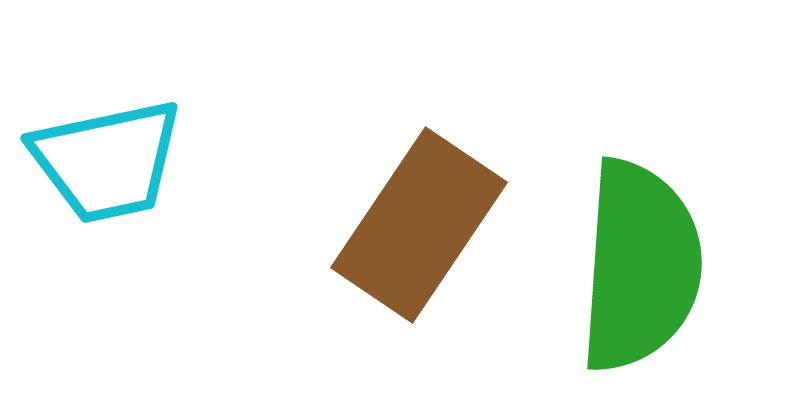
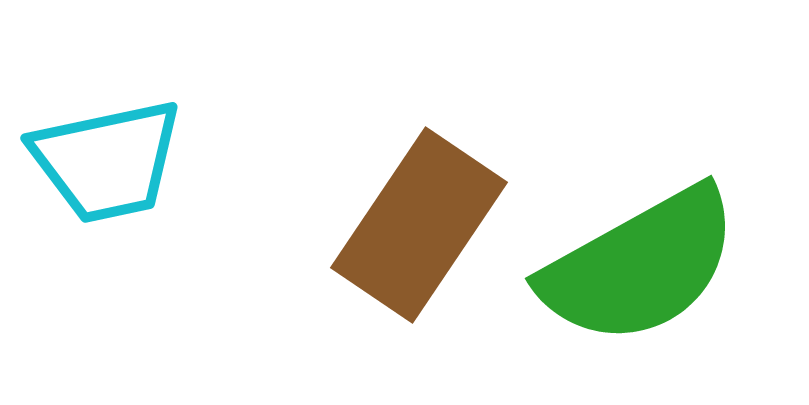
green semicircle: rotated 57 degrees clockwise
